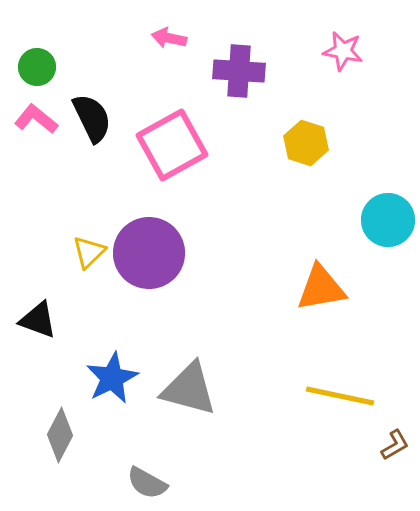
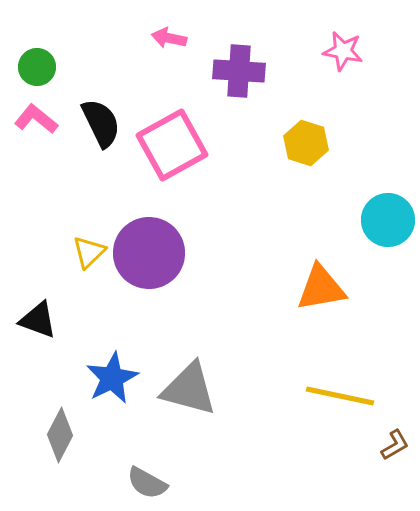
black semicircle: moved 9 px right, 5 px down
